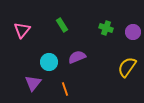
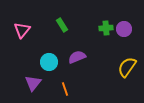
green cross: rotated 24 degrees counterclockwise
purple circle: moved 9 px left, 3 px up
